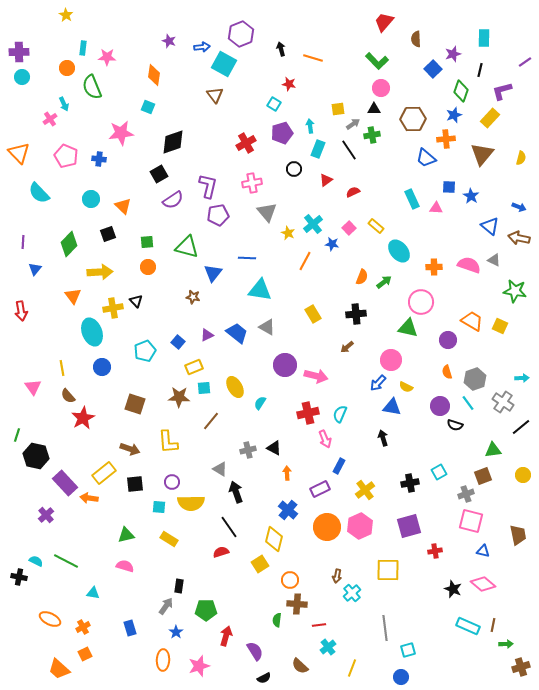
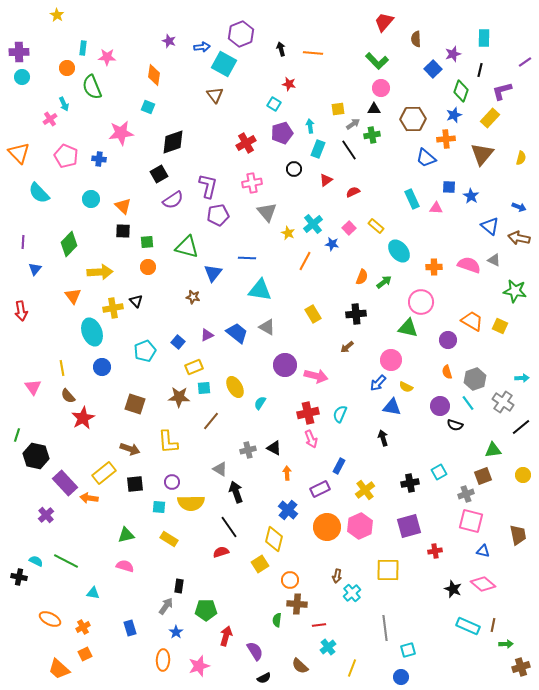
yellow star at (66, 15): moved 9 px left
orange line at (313, 58): moved 5 px up; rotated 12 degrees counterclockwise
black square at (108, 234): moved 15 px right, 3 px up; rotated 21 degrees clockwise
pink arrow at (325, 439): moved 14 px left
